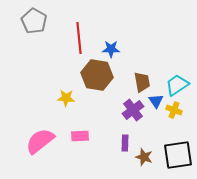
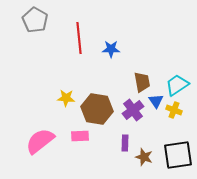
gray pentagon: moved 1 px right, 1 px up
brown hexagon: moved 34 px down
